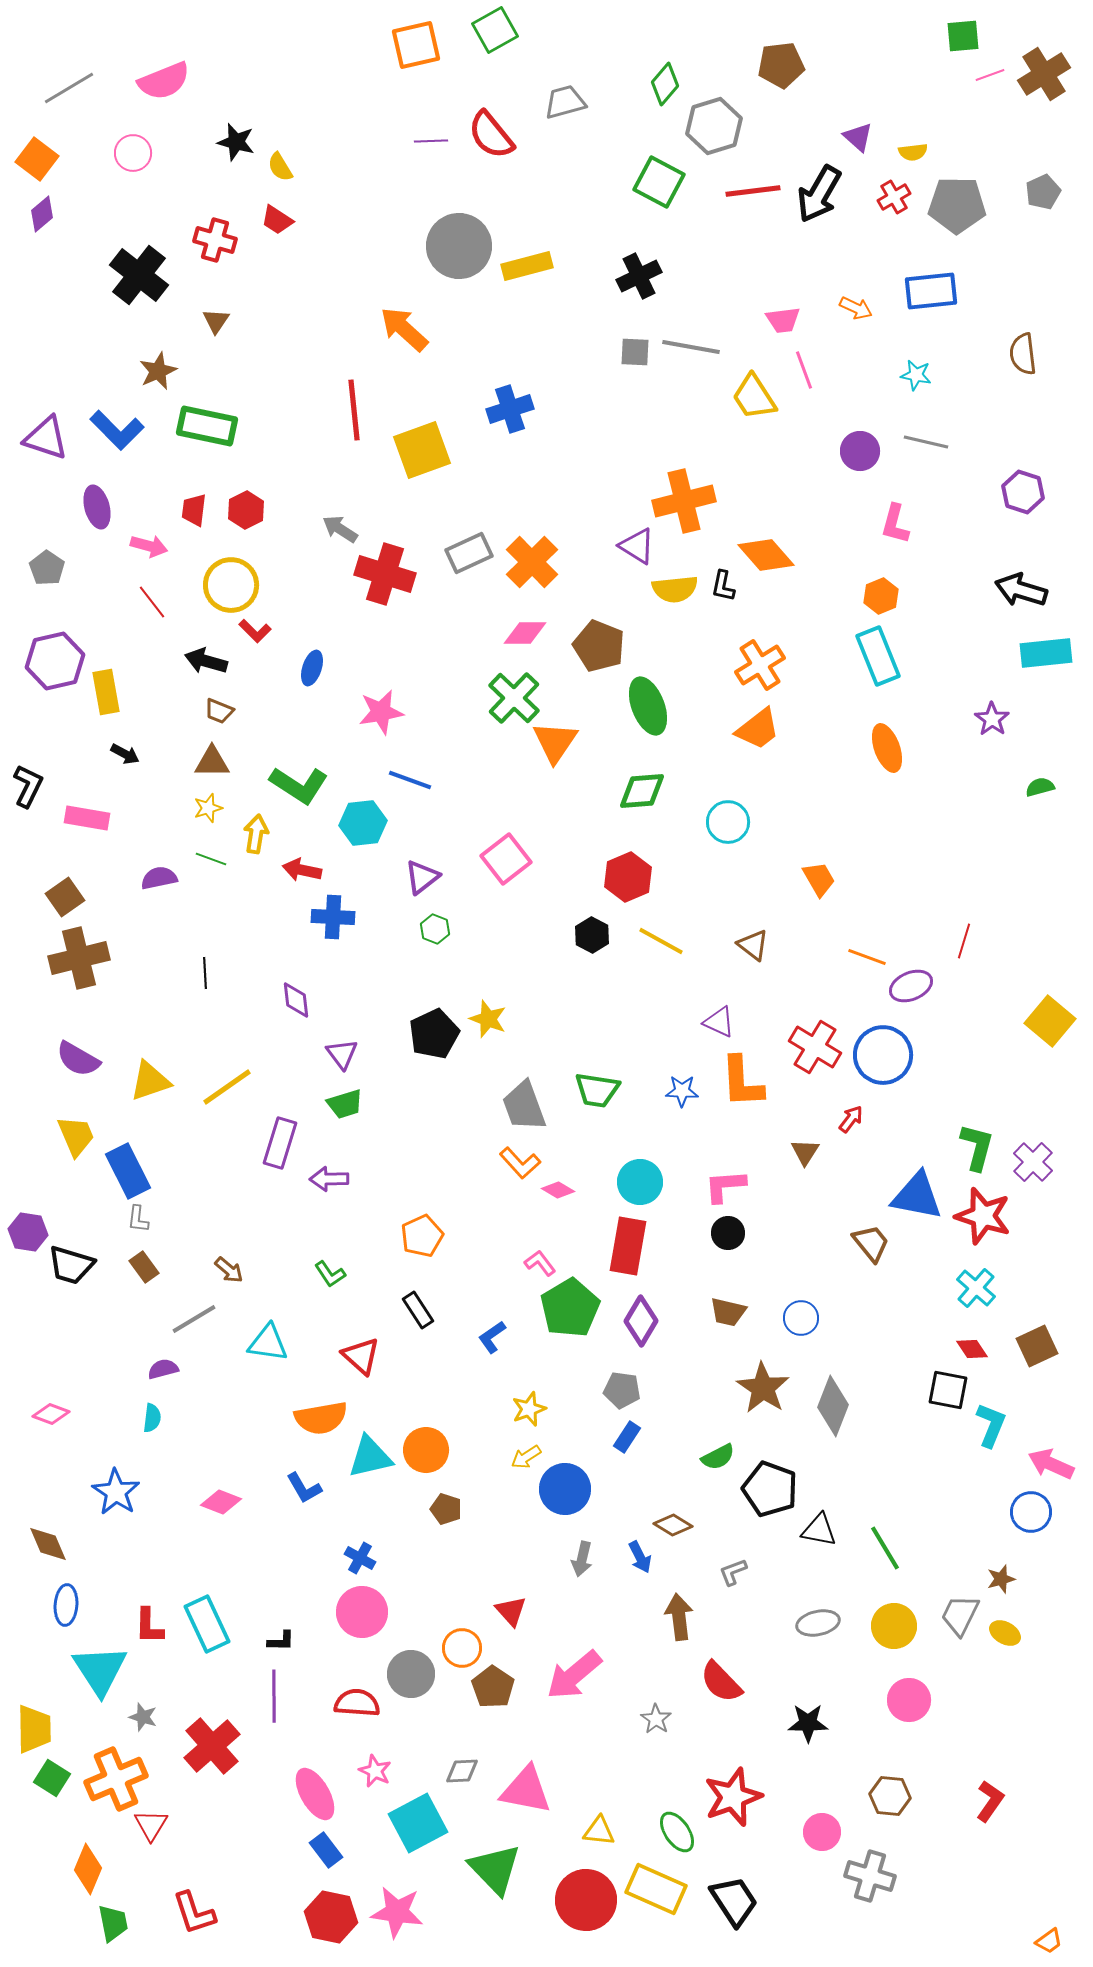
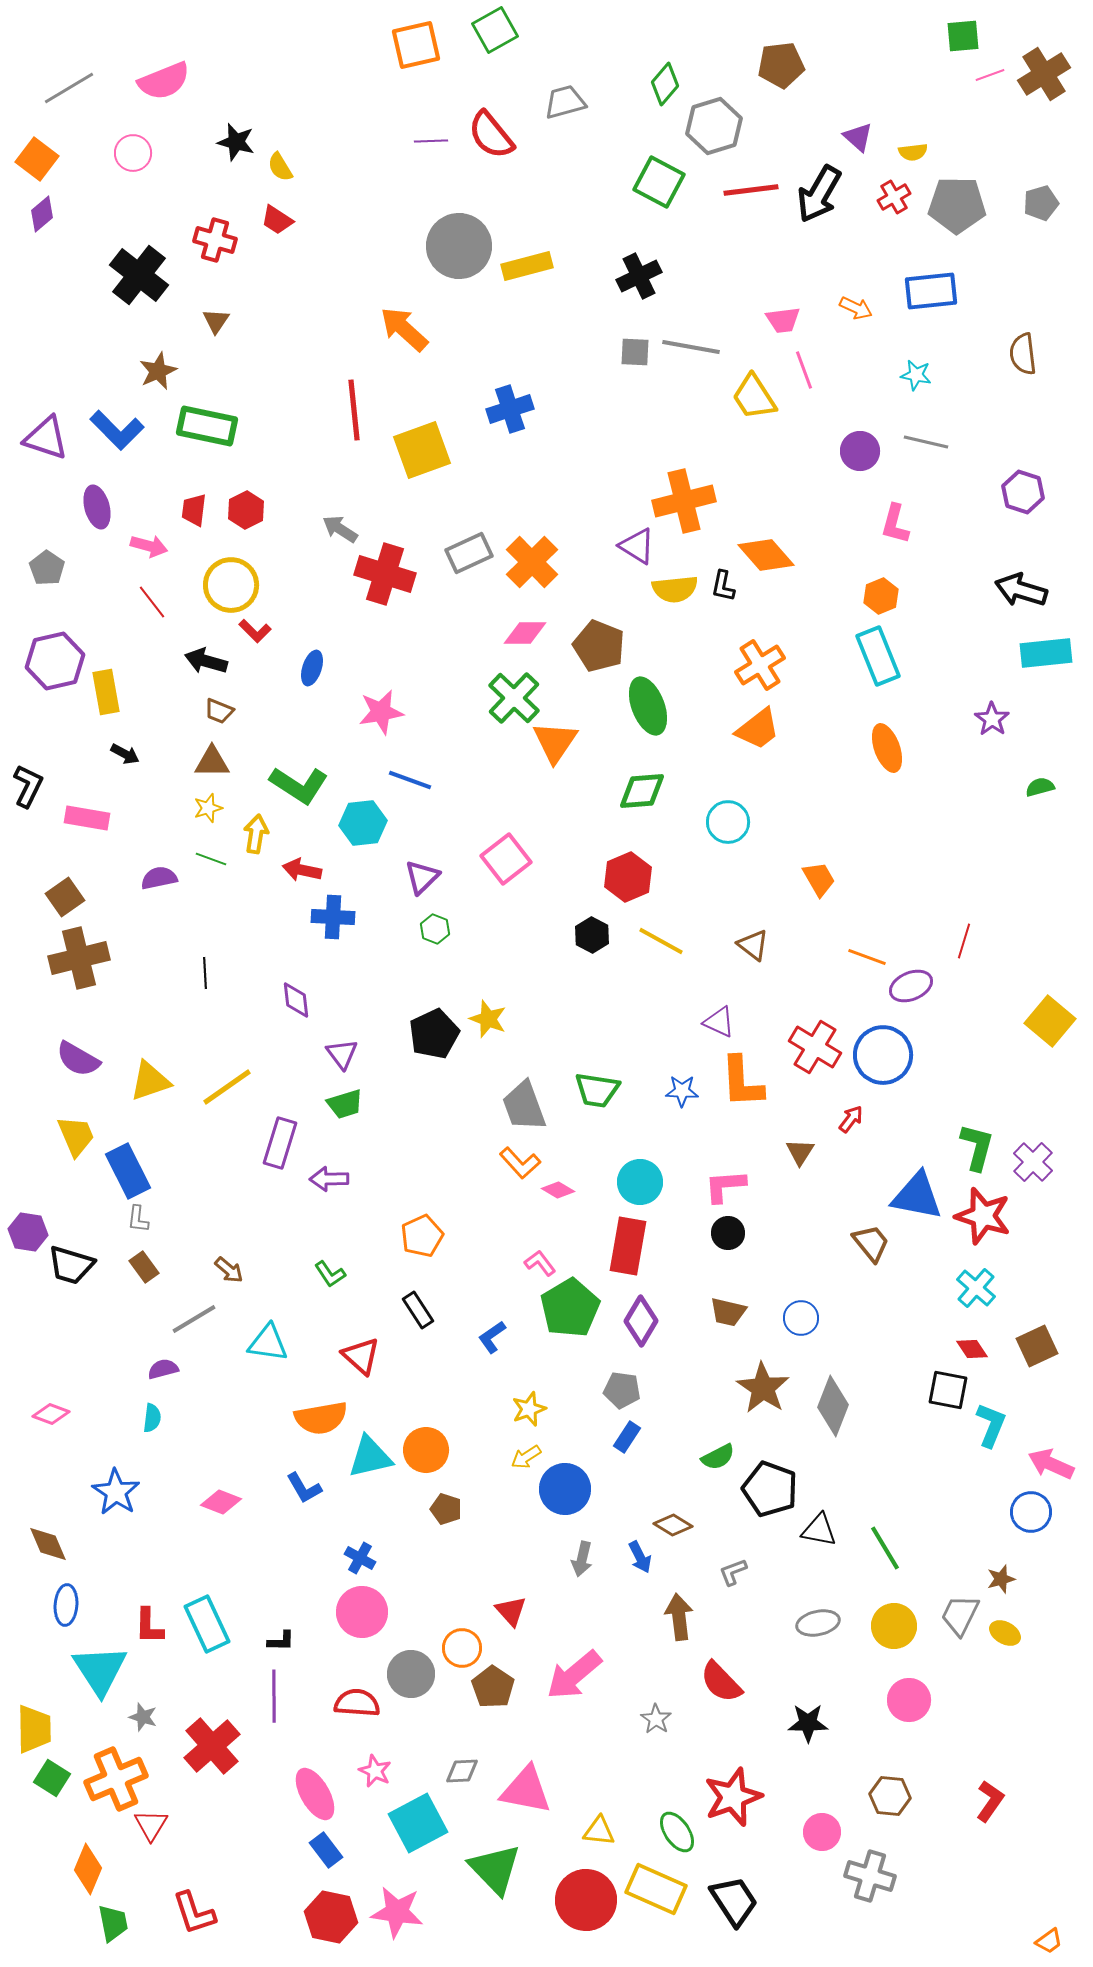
red line at (753, 191): moved 2 px left, 1 px up
gray pentagon at (1043, 192): moved 2 px left, 11 px down; rotated 8 degrees clockwise
purple triangle at (422, 877): rotated 6 degrees counterclockwise
brown triangle at (805, 1152): moved 5 px left
